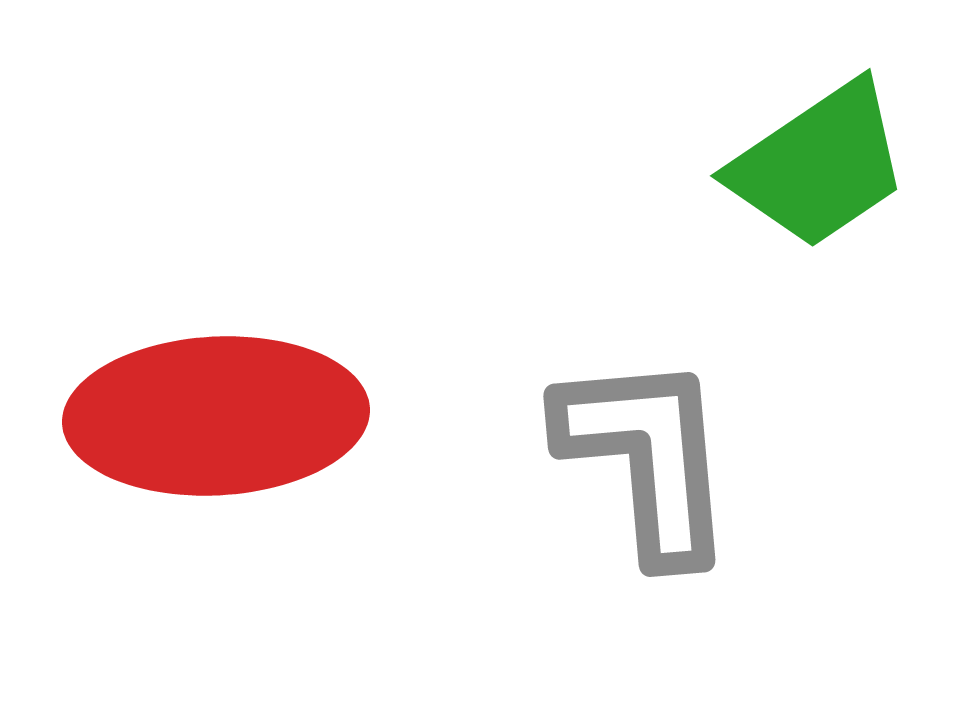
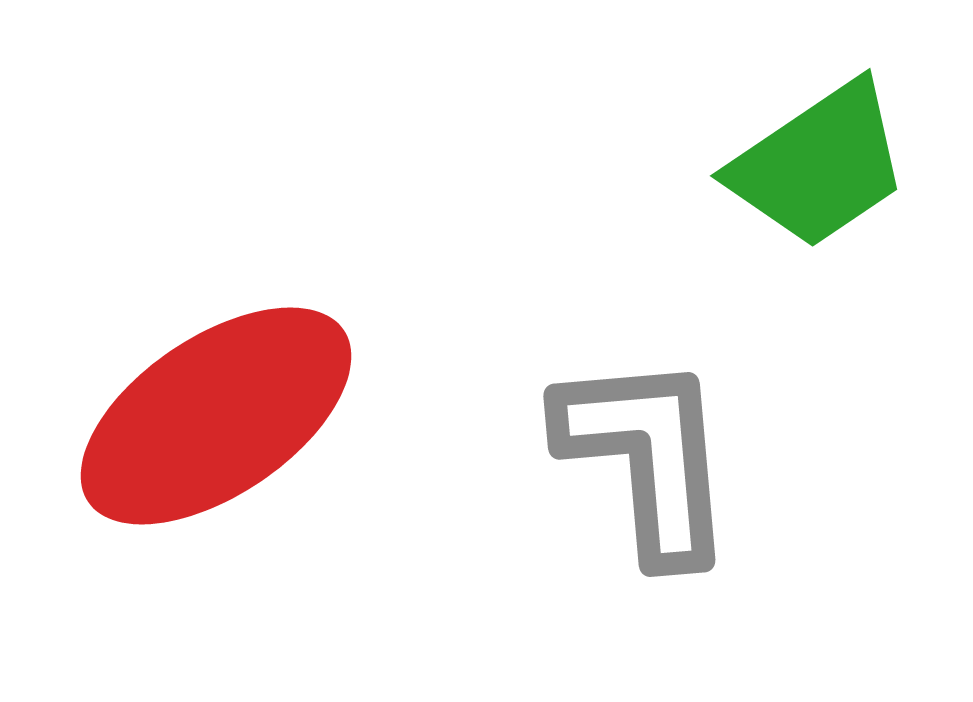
red ellipse: rotated 31 degrees counterclockwise
